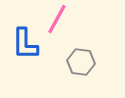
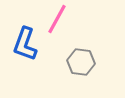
blue L-shape: rotated 20 degrees clockwise
